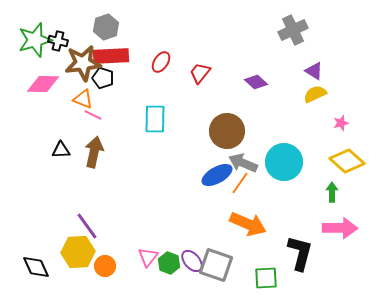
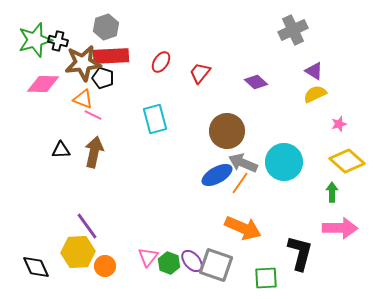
cyan rectangle: rotated 16 degrees counterclockwise
pink star: moved 2 px left, 1 px down
orange arrow: moved 5 px left, 4 px down
